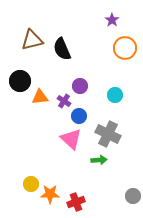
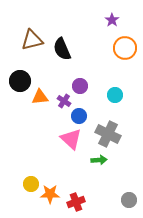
gray circle: moved 4 px left, 4 px down
